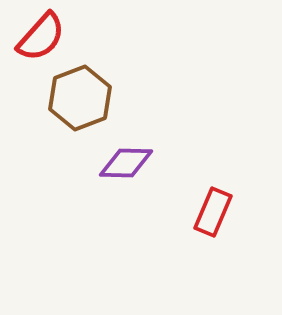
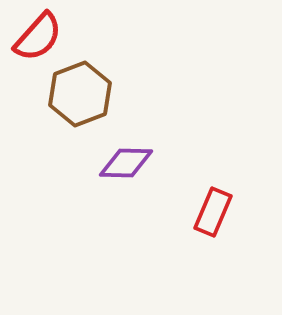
red semicircle: moved 3 px left
brown hexagon: moved 4 px up
